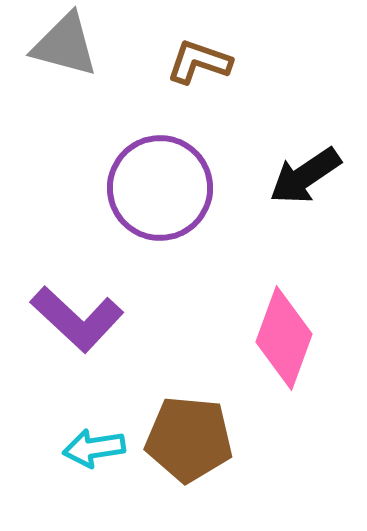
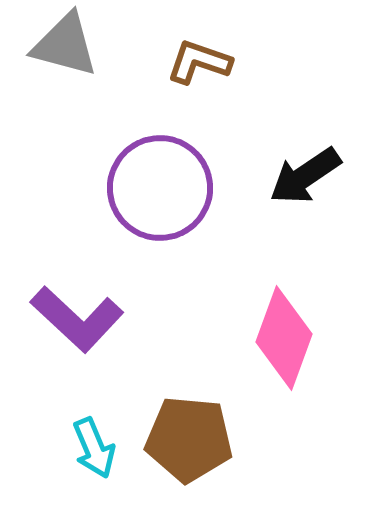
cyan arrow: rotated 104 degrees counterclockwise
